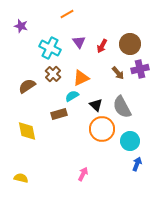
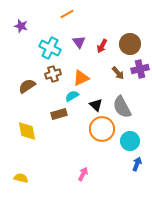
brown cross: rotated 28 degrees clockwise
